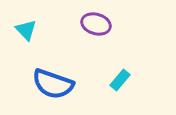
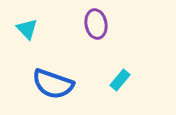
purple ellipse: rotated 64 degrees clockwise
cyan triangle: moved 1 px right, 1 px up
